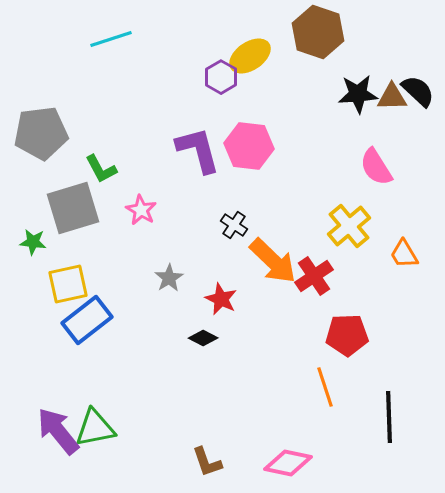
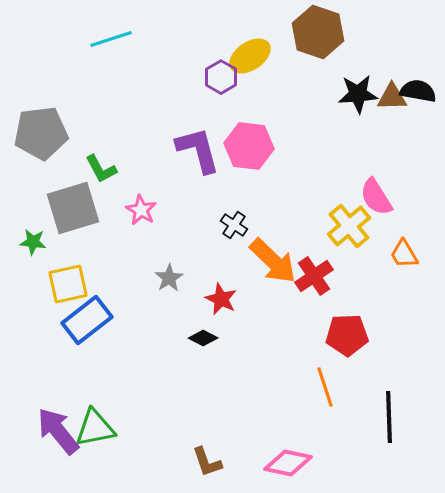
black semicircle: rotated 33 degrees counterclockwise
pink semicircle: moved 30 px down
